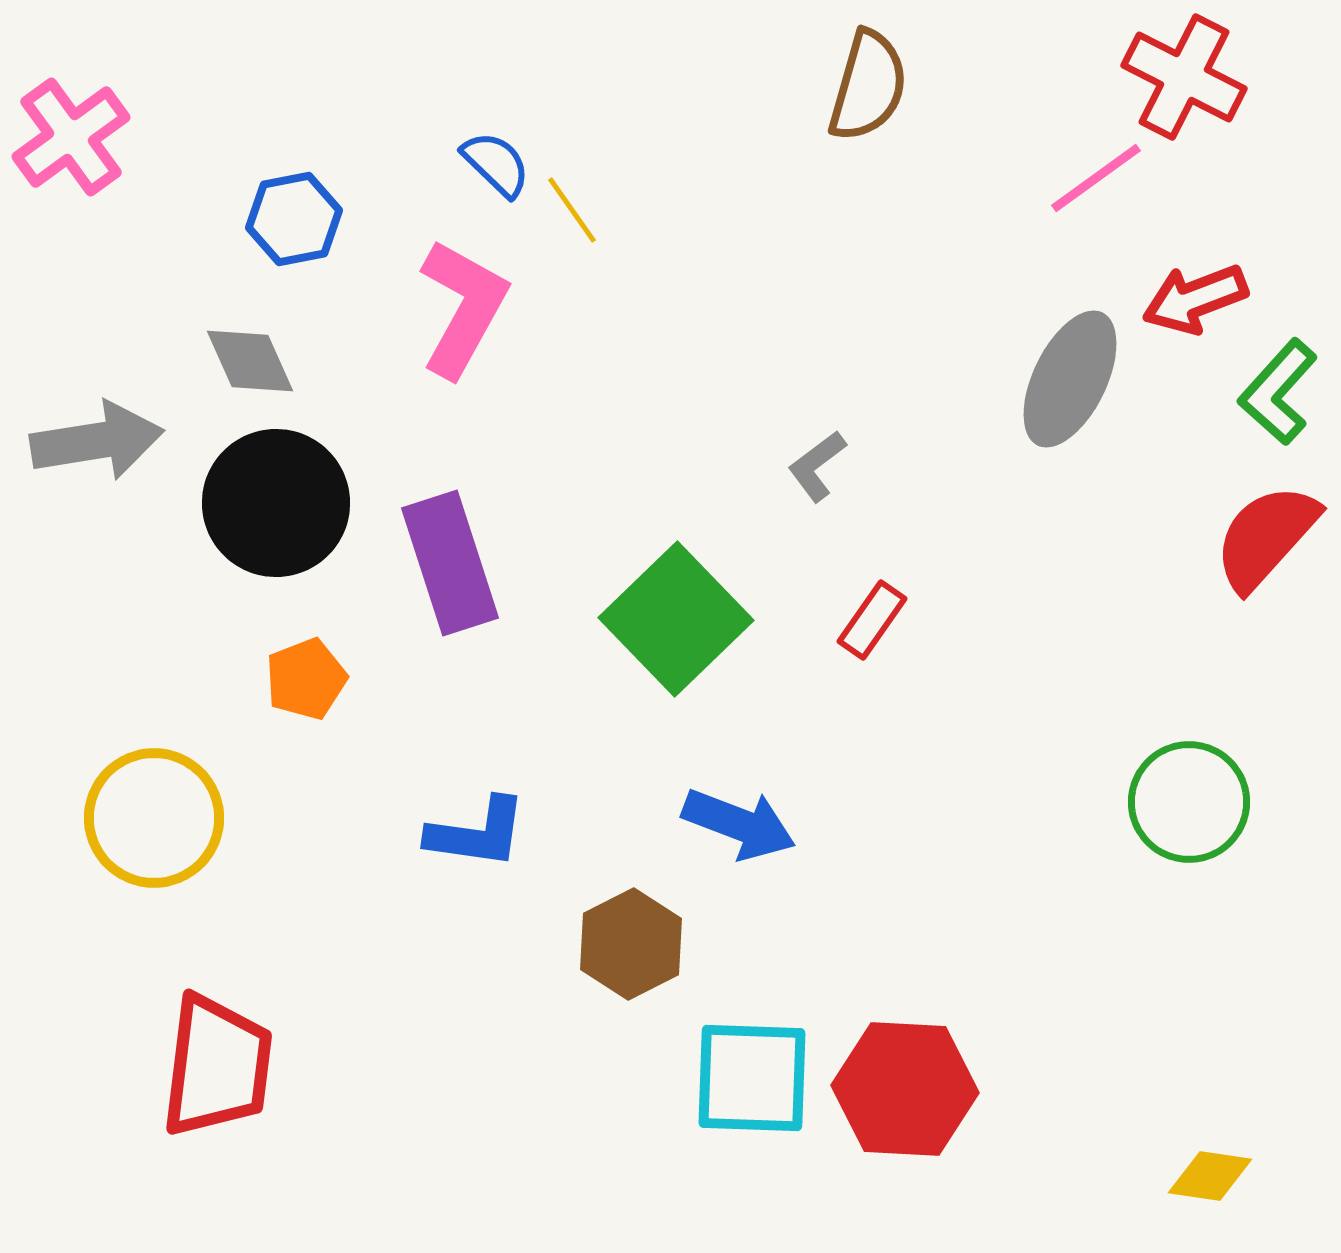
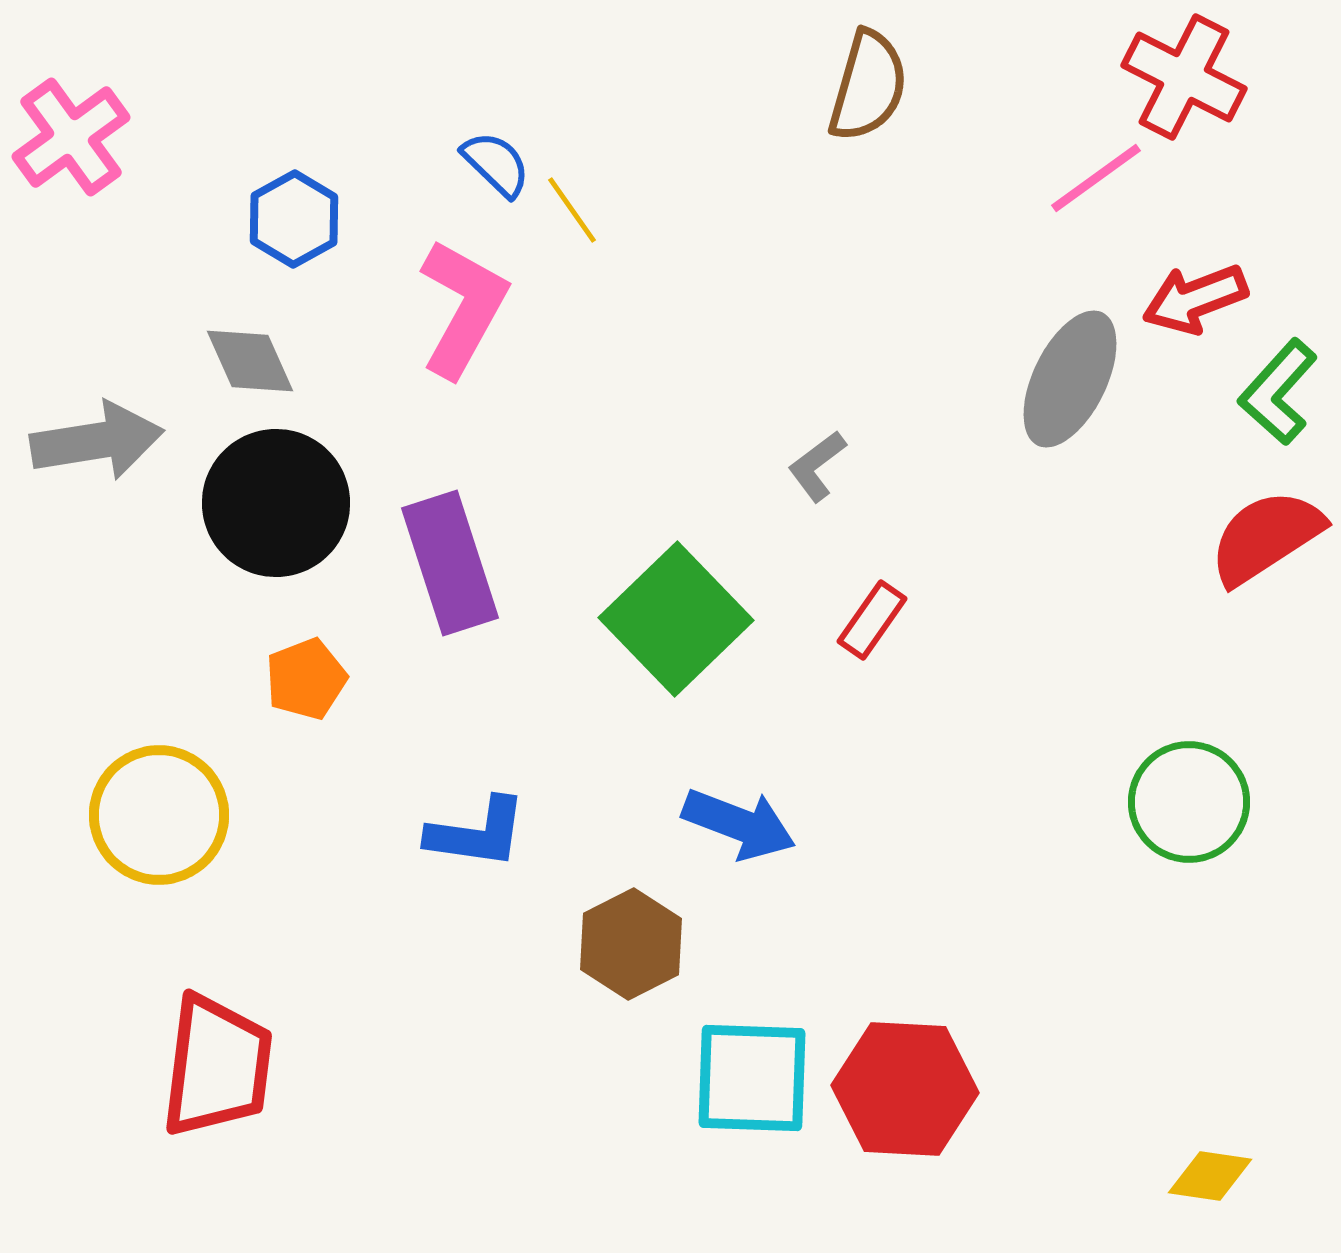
blue hexagon: rotated 18 degrees counterclockwise
red semicircle: rotated 15 degrees clockwise
yellow circle: moved 5 px right, 3 px up
